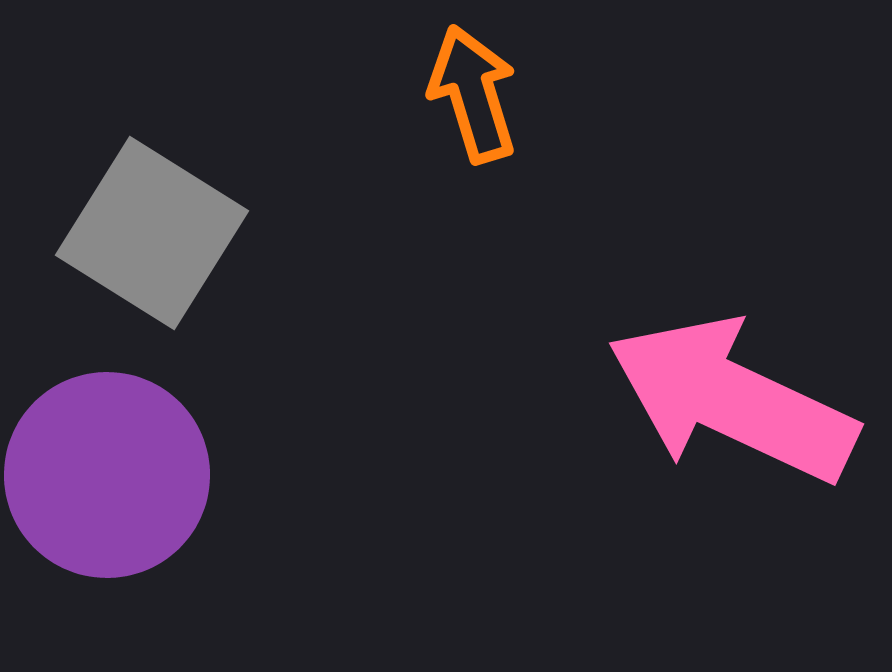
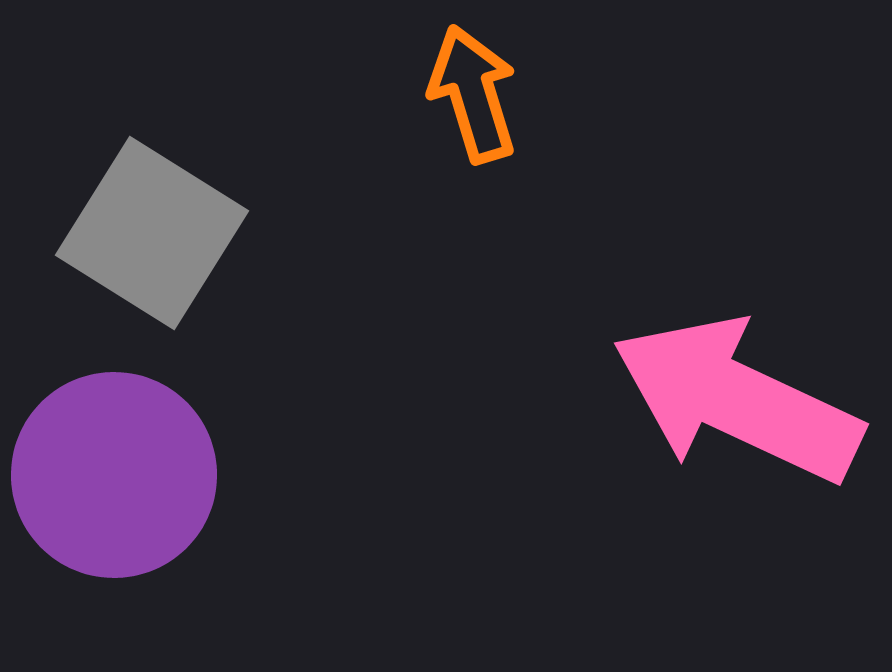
pink arrow: moved 5 px right
purple circle: moved 7 px right
